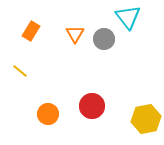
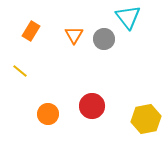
orange triangle: moved 1 px left, 1 px down
